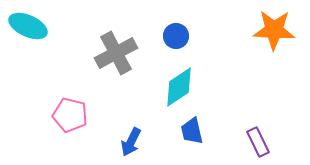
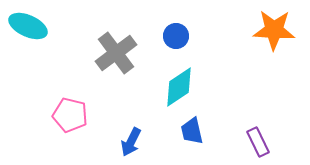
gray cross: rotated 9 degrees counterclockwise
